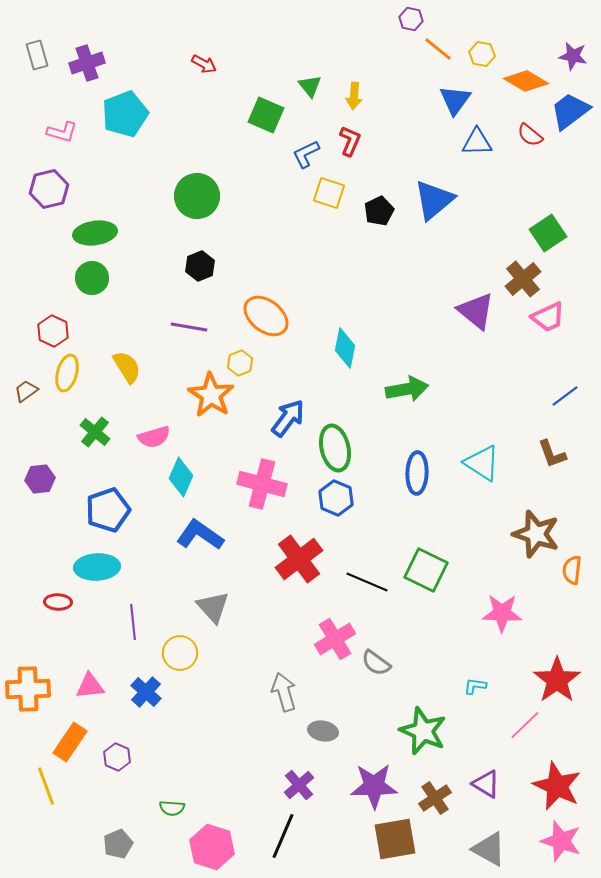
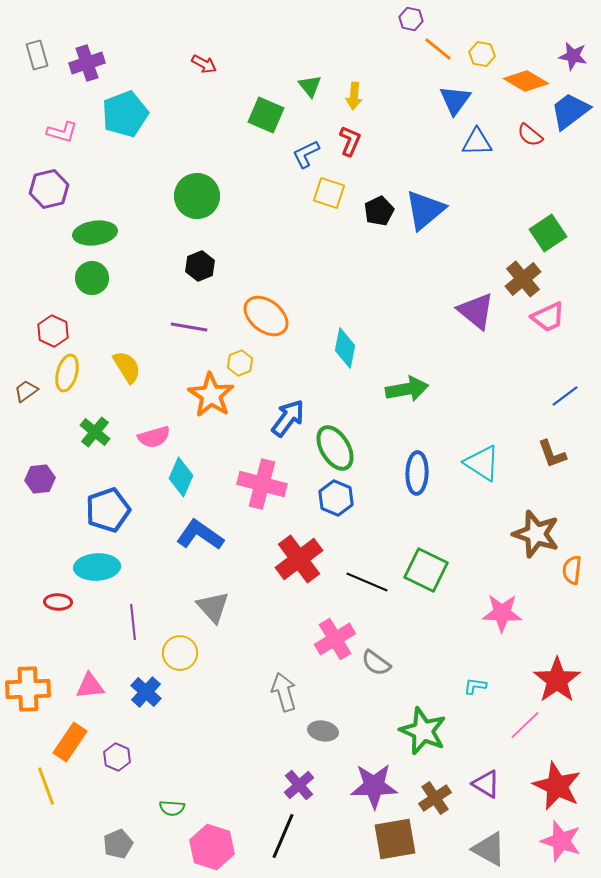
blue triangle at (434, 200): moved 9 px left, 10 px down
green ellipse at (335, 448): rotated 18 degrees counterclockwise
